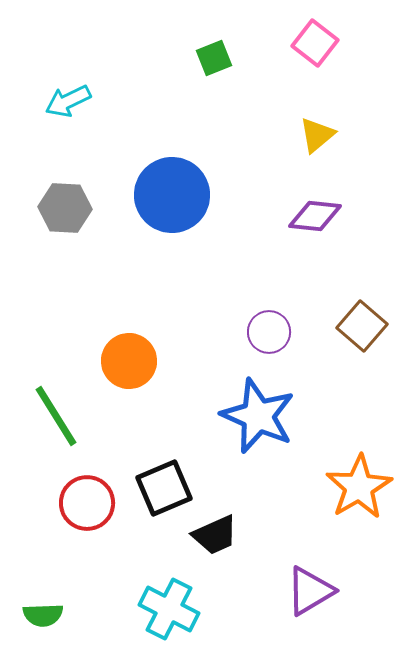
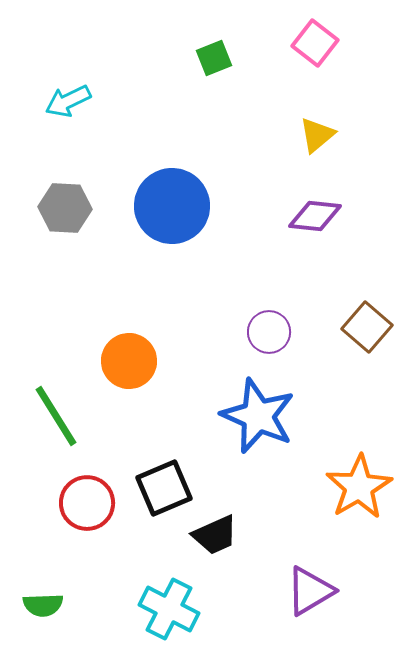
blue circle: moved 11 px down
brown square: moved 5 px right, 1 px down
green semicircle: moved 10 px up
